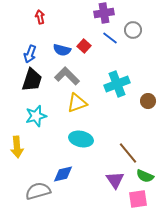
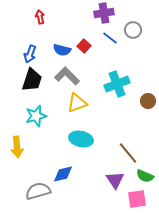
pink square: moved 1 px left
